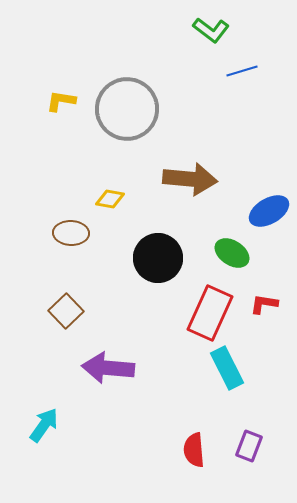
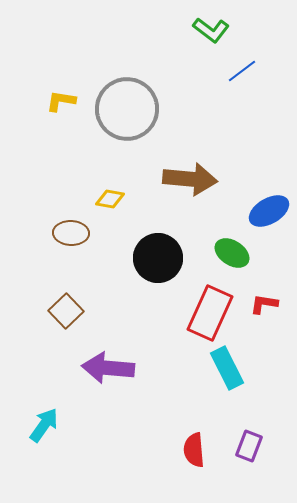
blue line: rotated 20 degrees counterclockwise
